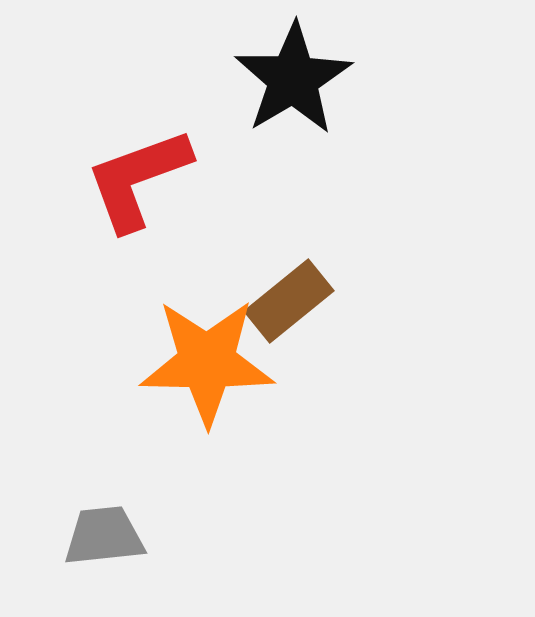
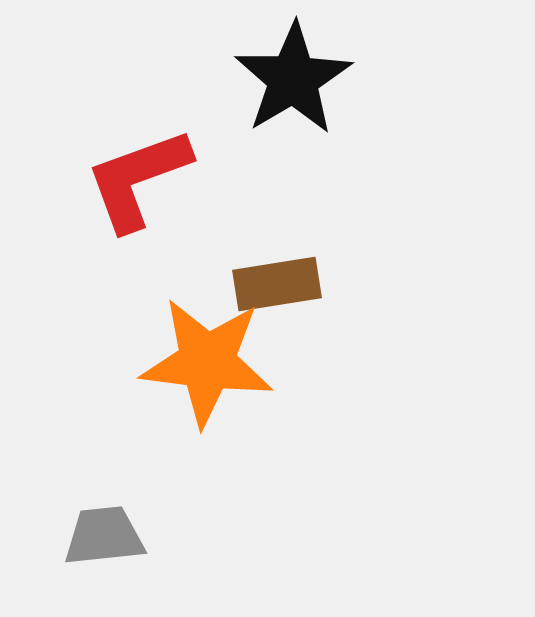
brown rectangle: moved 12 px left, 17 px up; rotated 30 degrees clockwise
orange star: rotated 6 degrees clockwise
